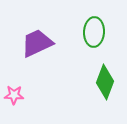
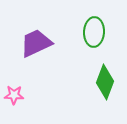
purple trapezoid: moved 1 px left
